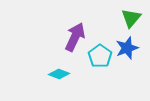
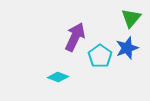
cyan diamond: moved 1 px left, 3 px down
